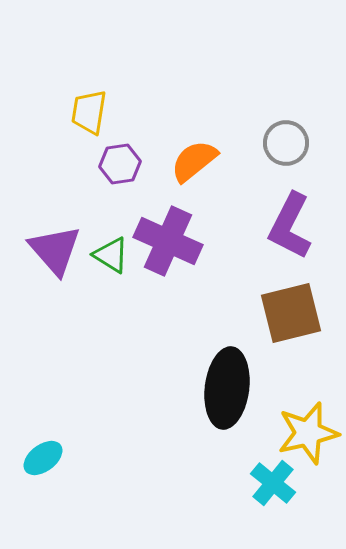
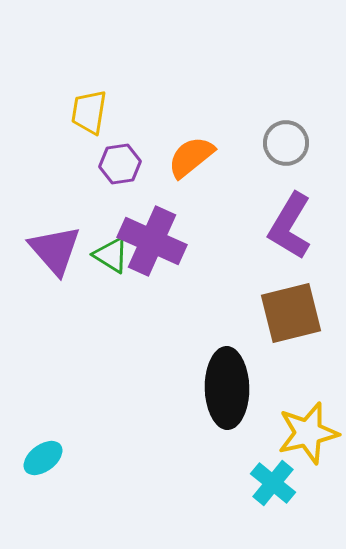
orange semicircle: moved 3 px left, 4 px up
purple L-shape: rotated 4 degrees clockwise
purple cross: moved 16 px left
black ellipse: rotated 8 degrees counterclockwise
